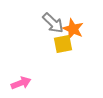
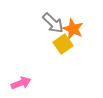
yellow square: rotated 24 degrees counterclockwise
